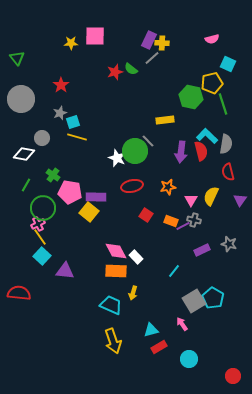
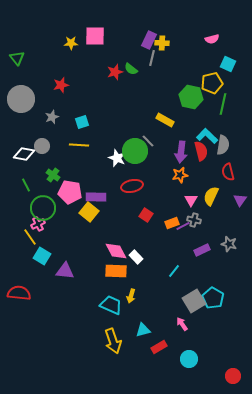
gray line at (152, 58): rotated 35 degrees counterclockwise
red star at (61, 85): rotated 21 degrees clockwise
green line at (223, 104): rotated 30 degrees clockwise
gray star at (60, 113): moved 8 px left, 4 px down
yellow rectangle at (165, 120): rotated 36 degrees clockwise
cyan square at (73, 122): moved 9 px right
yellow line at (77, 137): moved 2 px right, 8 px down; rotated 12 degrees counterclockwise
gray circle at (42, 138): moved 8 px down
gray semicircle at (226, 144): moved 3 px left, 1 px down
green line at (26, 185): rotated 56 degrees counterclockwise
orange star at (168, 187): moved 12 px right, 12 px up
orange rectangle at (171, 221): moved 1 px right, 2 px down; rotated 40 degrees counterclockwise
yellow line at (40, 237): moved 10 px left
cyan square at (42, 256): rotated 12 degrees counterclockwise
yellow arrow at (133, 293): moved 2 px left, 3 px down
cyan triangle at (151, 330): moved 8 px left
